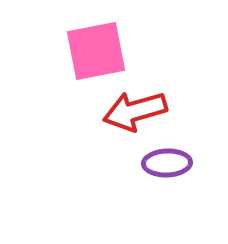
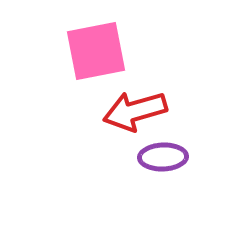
purple ellipse: moved 4 px left, 6 px up
